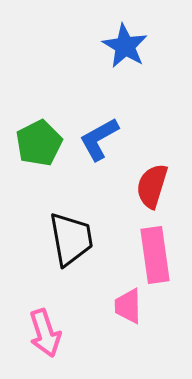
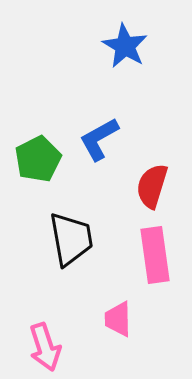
green pentagon: moved 1 px left, 16 px down
pink trapezoid: moved 10 px left, 13 px down
pink arrow: moved 14 px down
